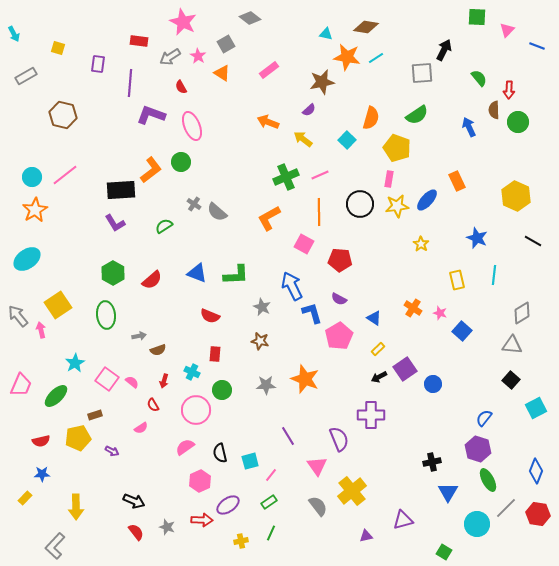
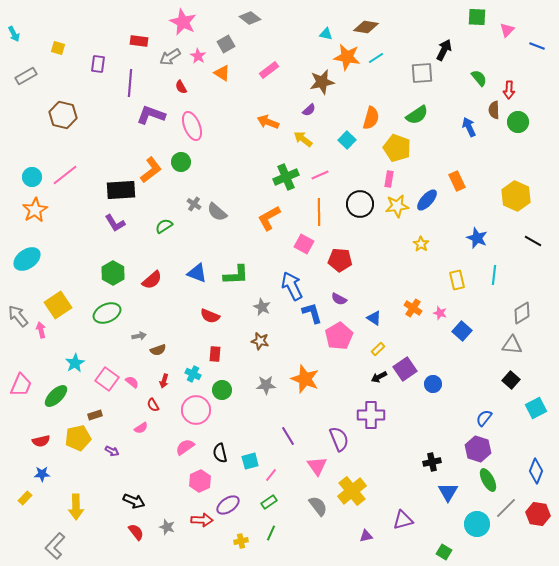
green ellipse at (106, 315): moved 1 px right, 2 px up; rotated 72 degrees clockwise
cyan cross at (192, 372): moved 1 px right, 2 px down
